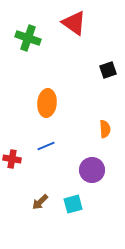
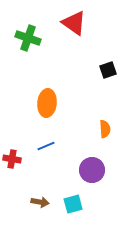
brown arrow: rotated 126 degrees counterclockwise
